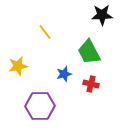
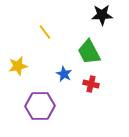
blue star: rotated 28 degrees counterclockwise
